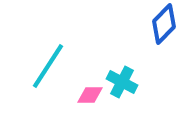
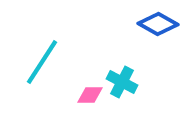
blue diamond: moved 6 px left; rotated 75 degrees clockwise
cyan line: moved 6 px left, 4 px up
